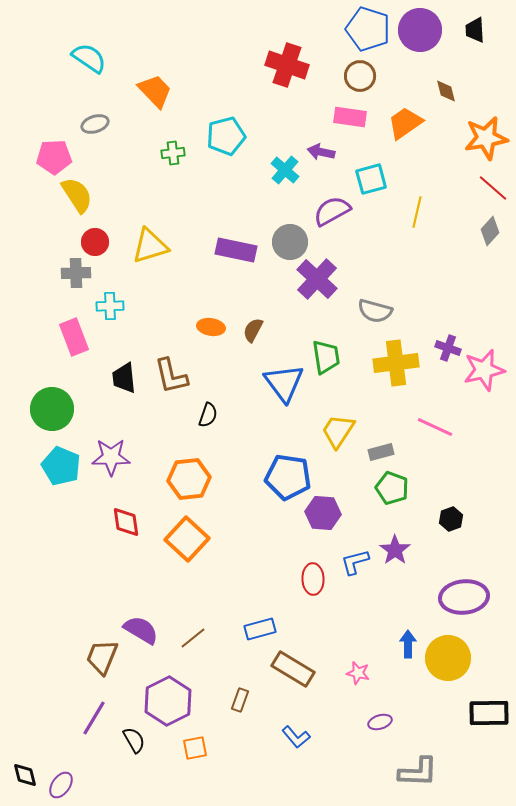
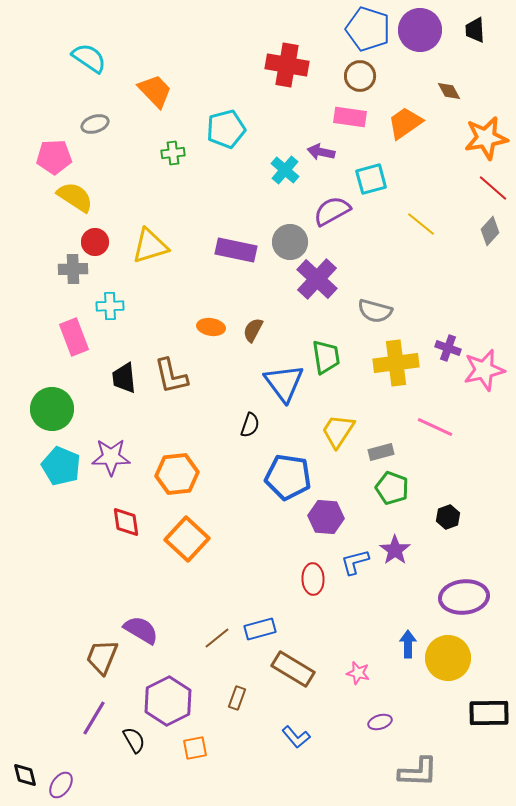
red cross at (287, 65): rotated 9 degrees counterclockwise
brown diamond at (446, 91): moved 3 px right; rotated 15 degrees counterclockwise
cyan pentagon at (226, 136): moved 7 px up
yellow semicircle at (77, 195): moved 2 px left, 2 px down; rotated 24 degrees counterclockwise
yellow line at (417, 212): moved 4 px right, 12 px down; rotated 64 degrees counterclockwise
gray cross at (76, 273): moved 3 px left, 4 px up
black semicircle at (208, 415): moved 42 px right, 10 px down
orange hexagon at (189, 479): moved 12 px left, 5 px up
purple hexagon at (323, 513): moved 3 px right, 4 px down
black hexagon at (451, 519): moved 3 px left, 2 px up
brown line at (193, 638): moved 24 px right
brown rectangle at (240, 700): moved 3 px left, 2 px up
